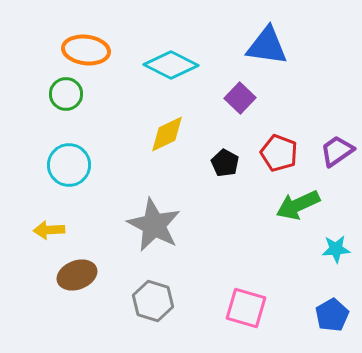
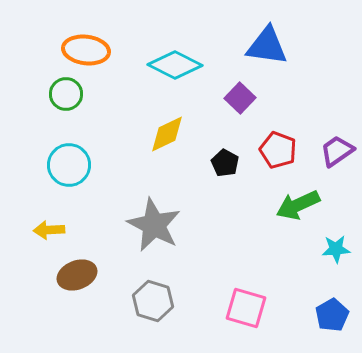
cyan diamond: moved 4 px right
red pentagon: moved 1 px left, 3 px up
